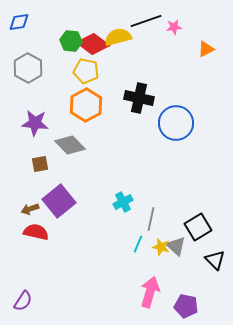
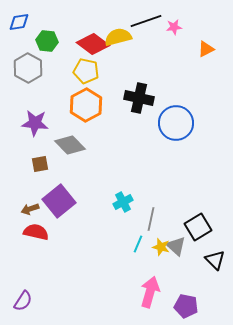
green hexagon: moved 24 px left
